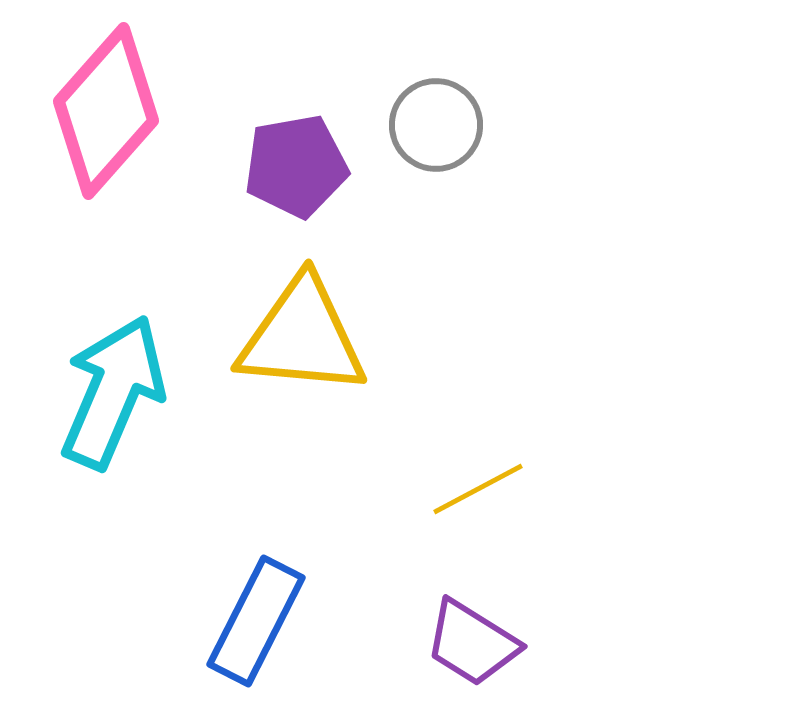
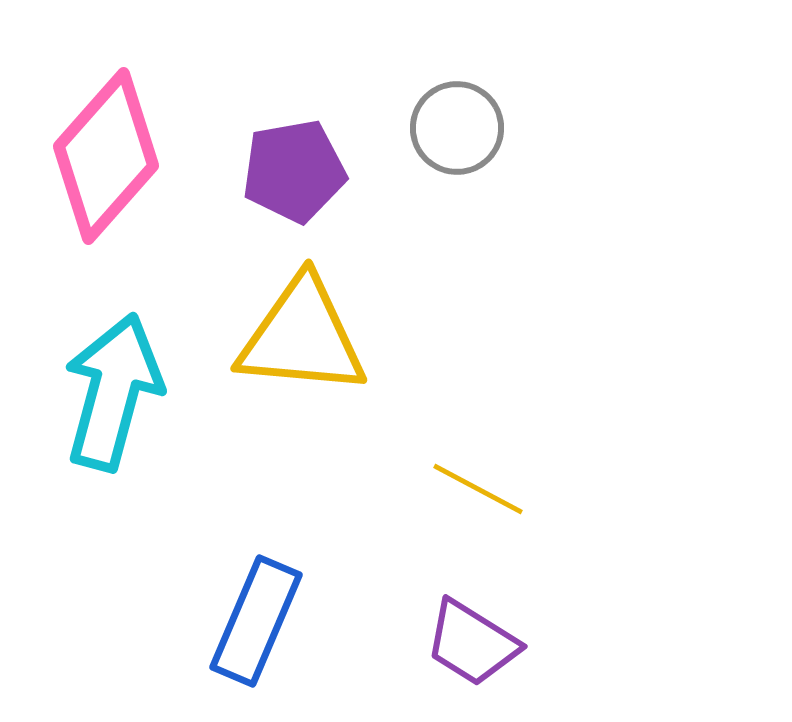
pink diamond: moved 45 px down
gray circle: moved 21 px right, 3 px down
purple pentagon: moved 2 px left, 5 px down
cyan arrow: rotated 8 degrees counterclockwise
yellow line: rotated 56 degrees clockwise
blue rectangle: rotated 4 degrees counterclockwise
